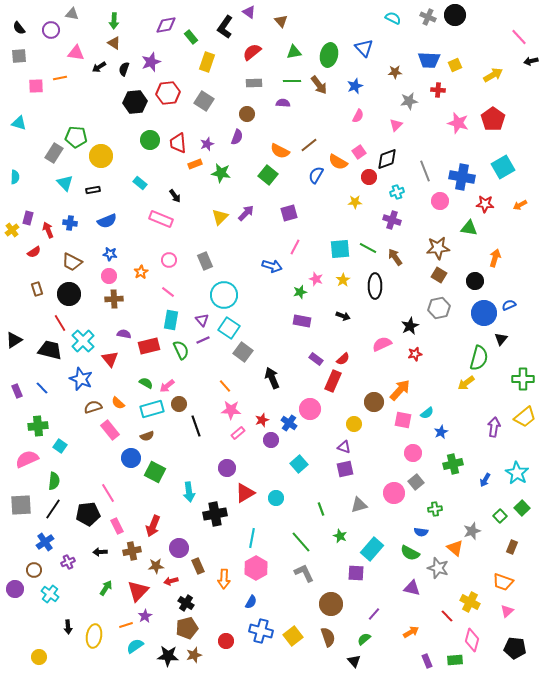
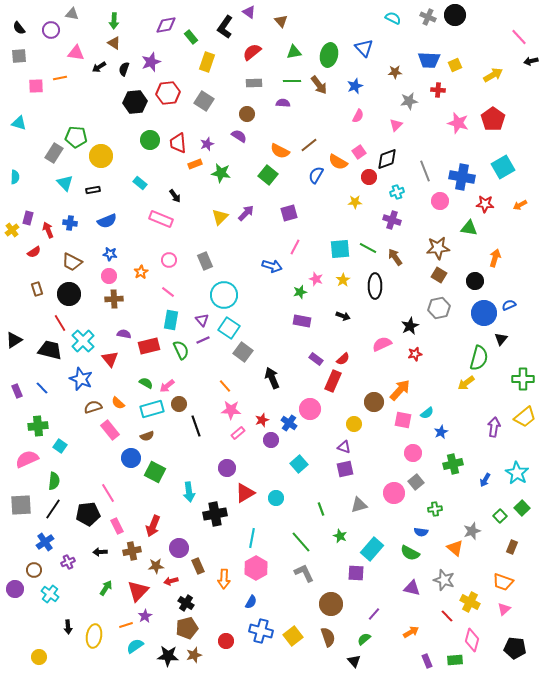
purple semicircle at (237, 137): moved 2 px right, 1 px up; rotated 77 degrees counterclockwise
gray star at (438, 568): moved 6 px right, 12 px down
pink triangle at (507, 611): moved 3 px left, 2 px up
